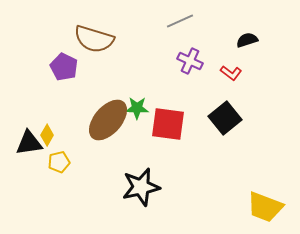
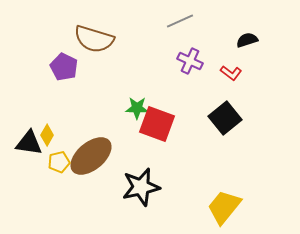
brown ellipse: moved 17 px left, 36 px down; rotated 9 degrees clockwise
red square: moved 11 px left; rotated 12 degrees clockwise
black triangle: rotated 16 degrees clockwise
yellow trapezoid: moved 41 px left; rotated 108 degrees clockwise
